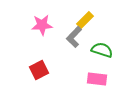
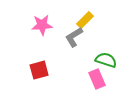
gray L-shape: rotated 15 degrees clockwise
green semicircle: moved 4 px right, 10 px down
red square: rotated 12 degrees clockwise
pink rectangle: rotated 60 degrees clockwise
